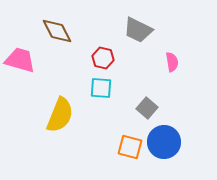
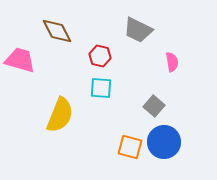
red hexagon: moved 3 px left, 2 px up
gray square: moved 7 px right, 2 px up
